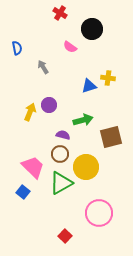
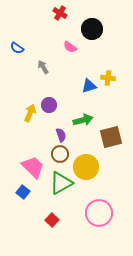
blue semicircle: rotated 136 degrees clockwise
yellow arrow: moved 1 px down
purple semicircle: moved 2 px left; rotated 56 degrees clockwise
red square: moved 13 px left, 16 px up
